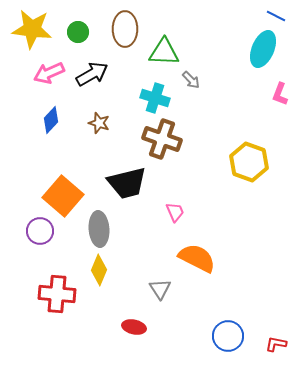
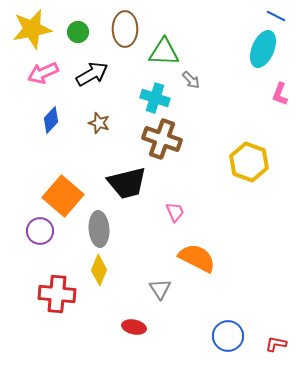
yellow star: rotated 18 degrees counterclockwise
pink arrow: moved 6 px left
